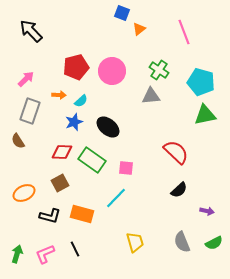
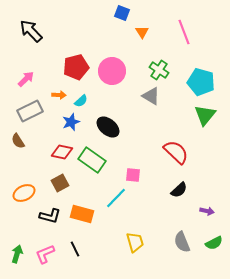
orange triangle: moved 3 px right, 3 px down; rotated 24 degrees counterclockwise
gray triangle: rotated 36 degrees clockwise
gray rectangle: rotated 45 degrees clockwise
green triangle: rotated 40 degrees counterclockwise
blue star: moved 3 px left
red diamond: rotated 10 degrees clockwise
pink square: moved 7 px right, 7 px down
